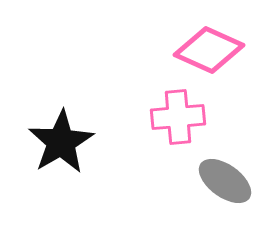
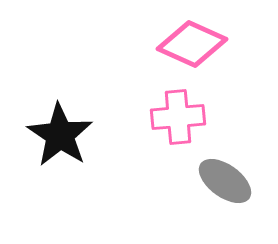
pink diamond: moved 17 px left, 6 px up
black star: moved 1 px left, 7 px up; rotated 8 degrees counterclockwise
